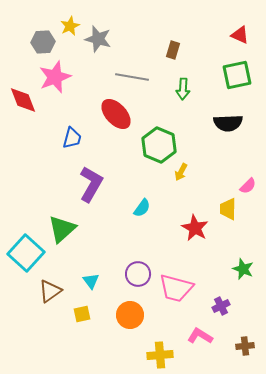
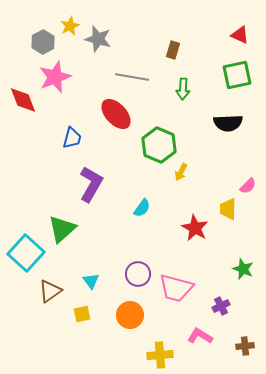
gray hexagon: rotated 25 degrees counterclockwise
